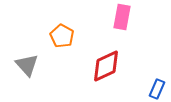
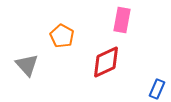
pink rectangle: moved 3 px down
red diamond: moved 4 px up
